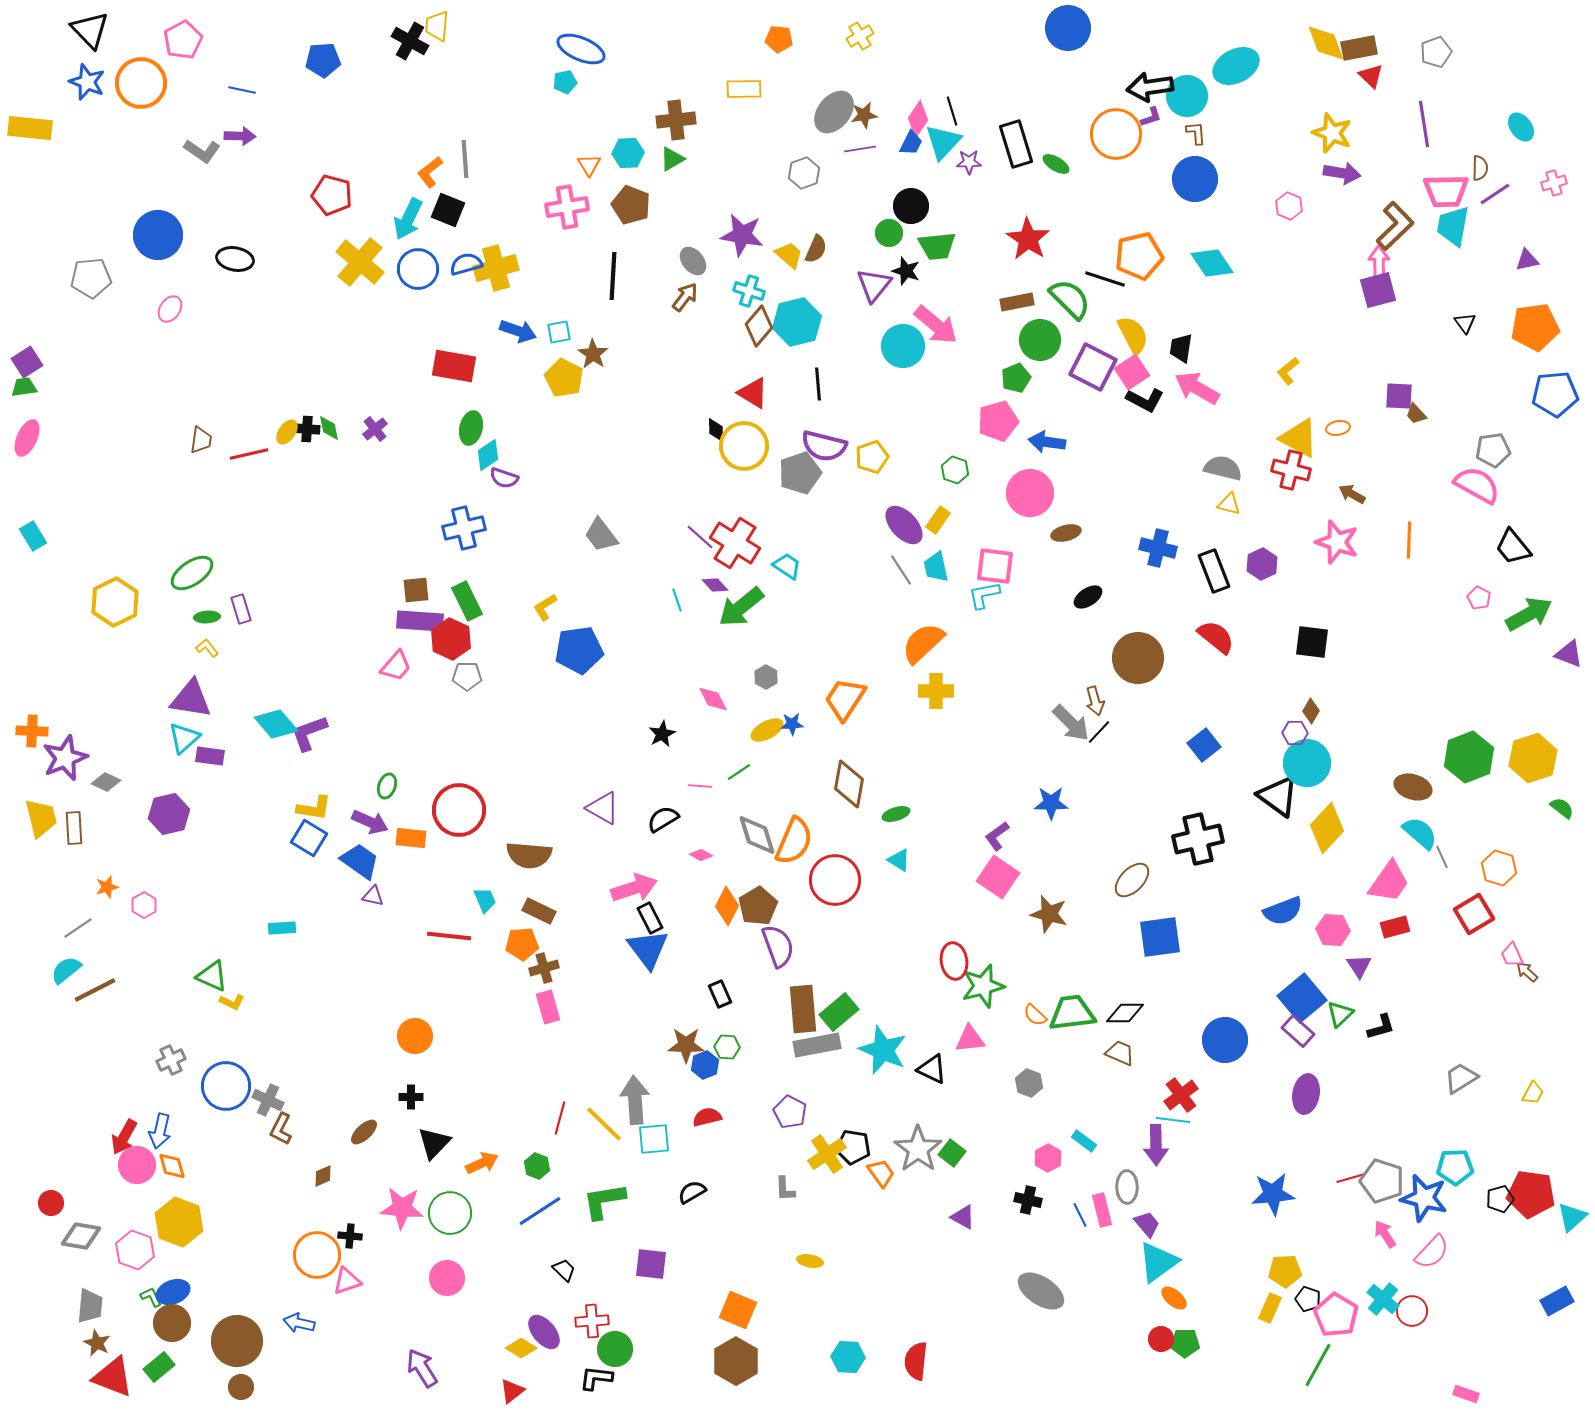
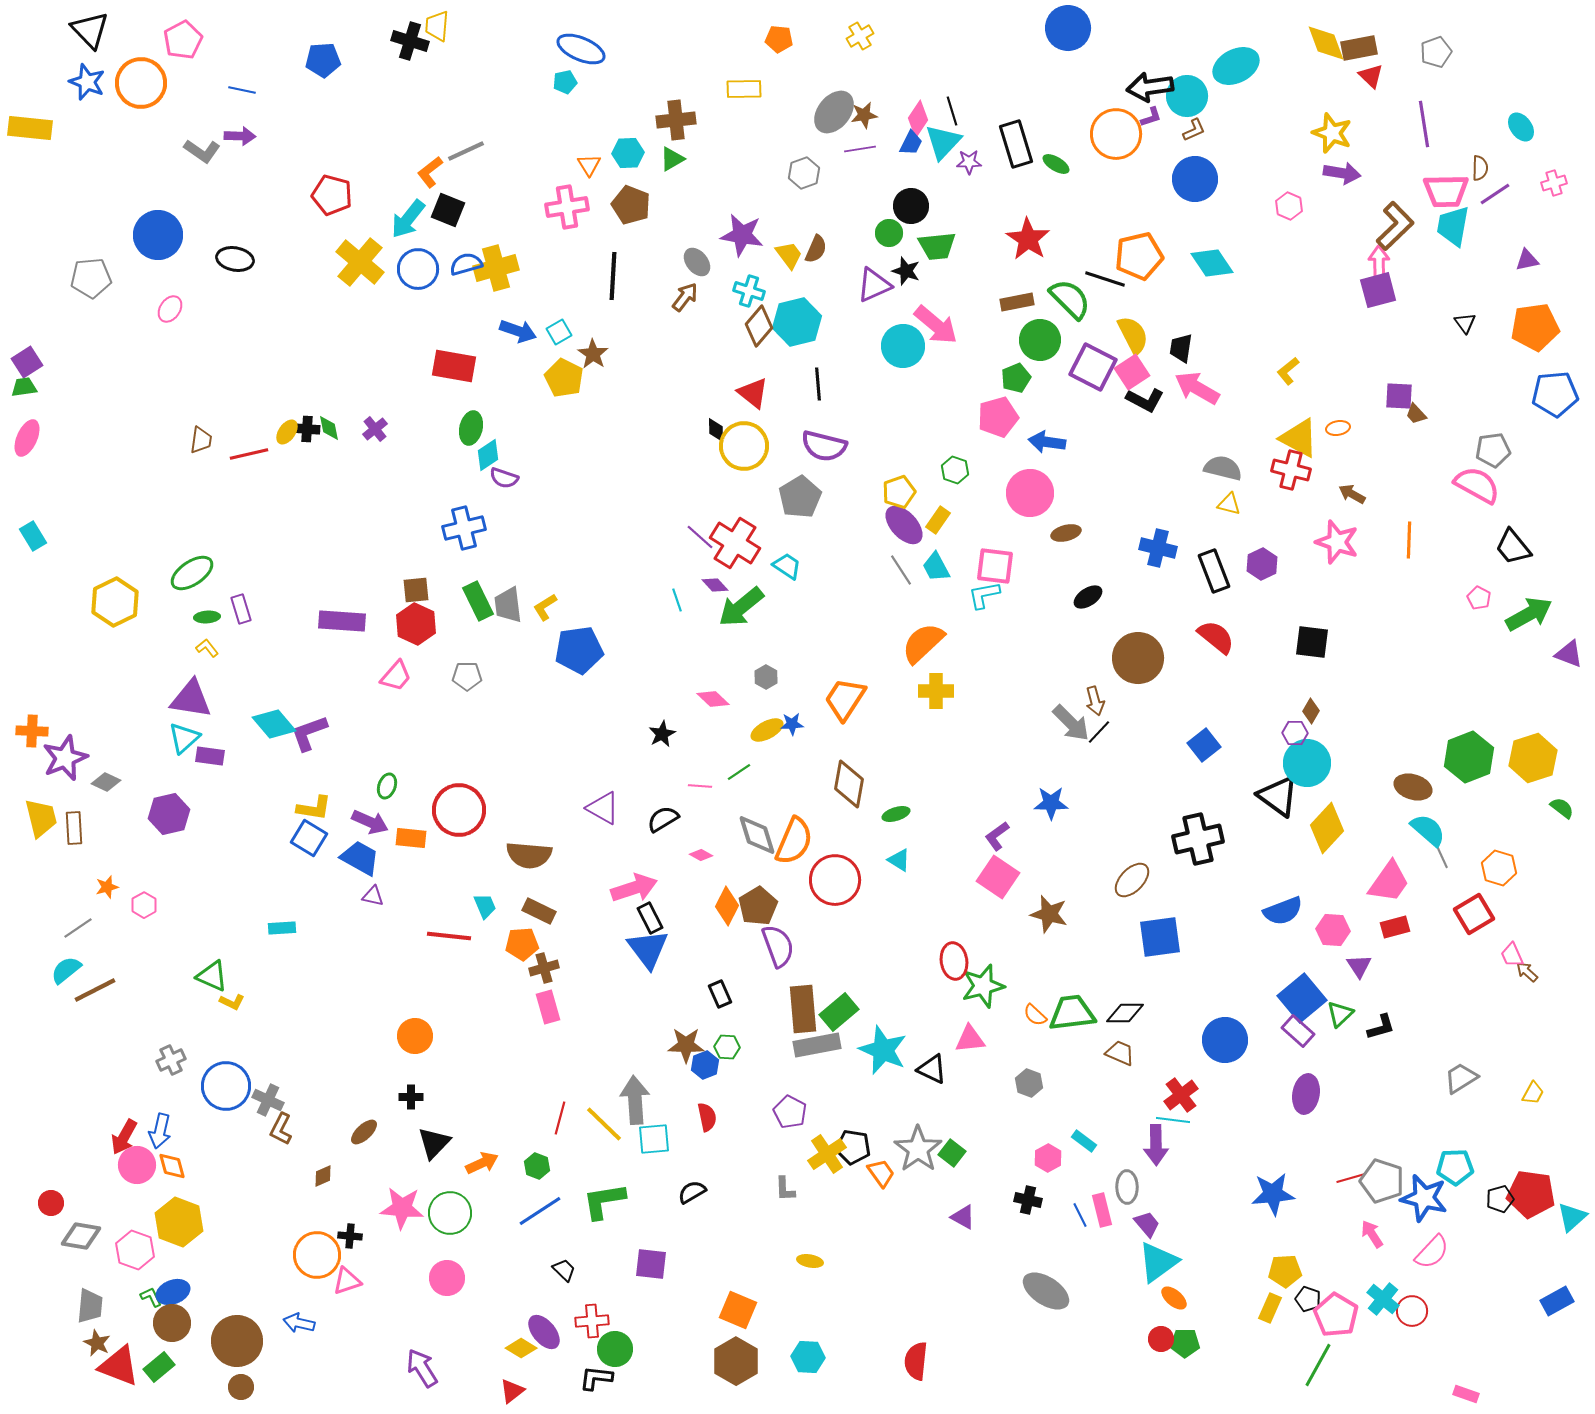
black cross at (410, 41): rotated 12 degrees counterclockwise
brown L-shape at (1196, 133): moved 2 px left, 3 px up; rotated 70 degrees clockwise
gray line at (465, 159): moved 1 px right, 8 px up; rotated 69 degrees clockwise
cyan arrow at (408, 219): rotated 12 degrees clockwise
yellow trapezoid at (789, 255): rotated 12 degrees clockwise
gray ellipse at (693, 261): moved 4 px right, 1 px down
purple triangle at (874, 285): rotated 27 degrees clockwise
cyan square at (559, 332): rotated 20 degrees counterclockwise
red triangle at (753, 393): rotated 8 degrees clockwise
pink pentagon at (998, 421): moved 4 px up
yellow pentagon at (872, 457): moved 27 px right, 35 px down
gray pentagon at (800, 473): moved 24 px down; rotated 12 degrees counterclockwise
gray trapezoid at (601, 535): moved 93 px left, 70 px down; rotated 30 degrees clockwise
cyan trapezoid at (936, 567): rotated 16 degrees counterclockwise
green rectangle at (467, 601): moved 11 px right
purple rectangle at (420, 621): moved 78 px left
red hexagon at (451, 639): moved 35 px left, 15 px up
pink trapezoid at (396, 666): moved 10 px down
pink diamond at (713, 699): rotated 20 degrees counterclockwise
cyan diamond at (276, 724): moved 2 px left
cyan semicircle at (1420, 833): moved 8 px right, 3 px up
blue trapezoid at (360, 861): moved 3 px up; rotated 6 degrees counterclockwise
cyan trapezoid at (485, 900): moved 6 px down
red semicircle at (707, 1117): rotated 92 degrees clockwise
pink arrow at (1385, 1234): moved 13 px left
gray ellipse at (1041, 1291): moved 5 px right
cyan hexagon at (848, 1357): moved 40 px left
red triangle at (113, 1377): moved 6 px right, 11 px up
